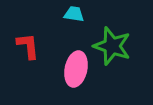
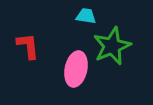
cyan trapezoid: moved 12 px right, 2 px down
green star: rotated 30 degrees clockwise
